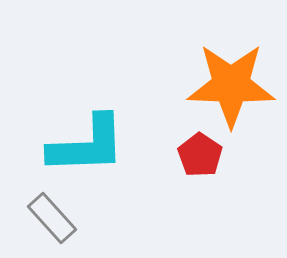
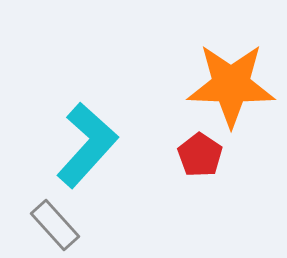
cyan L-shape: rotated 46 degrees counterclockwise
gray rectangle: moved 3 px right, 7 px down
